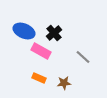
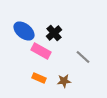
blue ellipse: rotated 15 degrees clockwise
brown star: moved 2 px up
